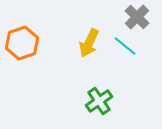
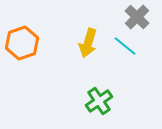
yellow arrow: moved 1 px left; rotated 8 degrees counterclockwise
